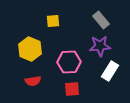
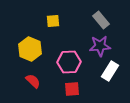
red semicircle: rotated 126 degrees counterclockwise
